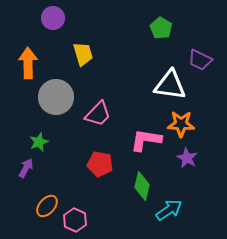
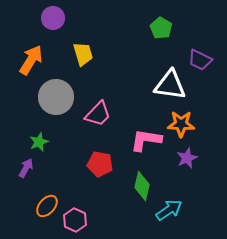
orange arrow: moved 3 px right, 3 px up; rotated 32 degrees clockwise
purple star: rotated 20 degrees clockwise
